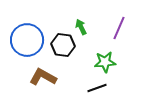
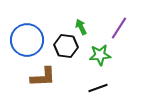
purple line: rotated 10 degrees clockwise
black hexagon: moved 3 px right, 1 px down
green star: moved 5 px left, 7 px up
brown L-shape: rotated 148 degrees clockwise
black line: moved 1 px right
